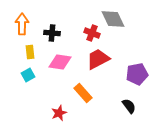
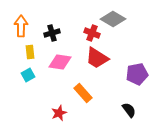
gray diamond: rotated 35 degrees counterclockwise
orange arrow: moved 1 px left, 2 px down
black cross: rotated 21 degrees counterclockwise
red trapezoid: moved 1 px left, 1 px up; rotated 120 degrees counterclockwise
black semicircle: moved 4 px down
